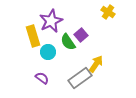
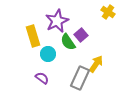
purple star: moved 6 px right
cyan circle: moved 2 px down
gray rectangle: rotated 30 degrees counterclockwise
